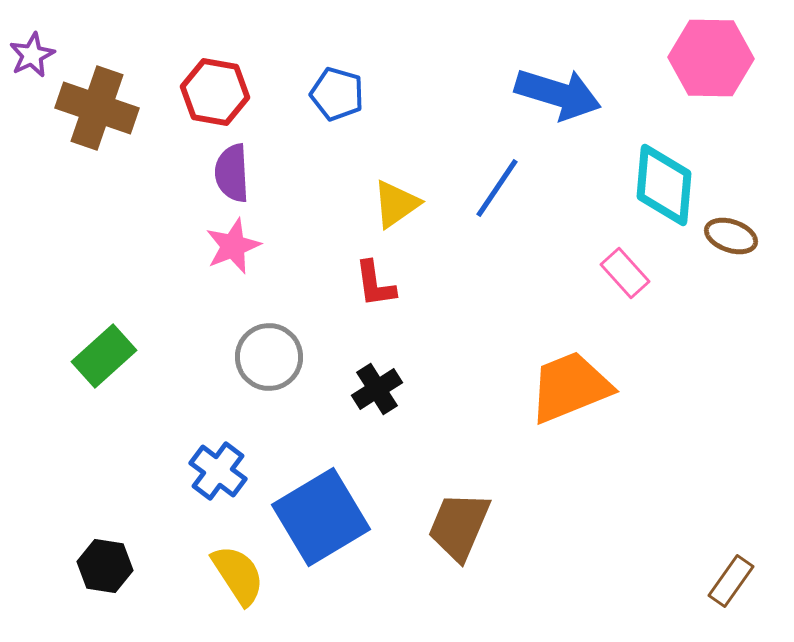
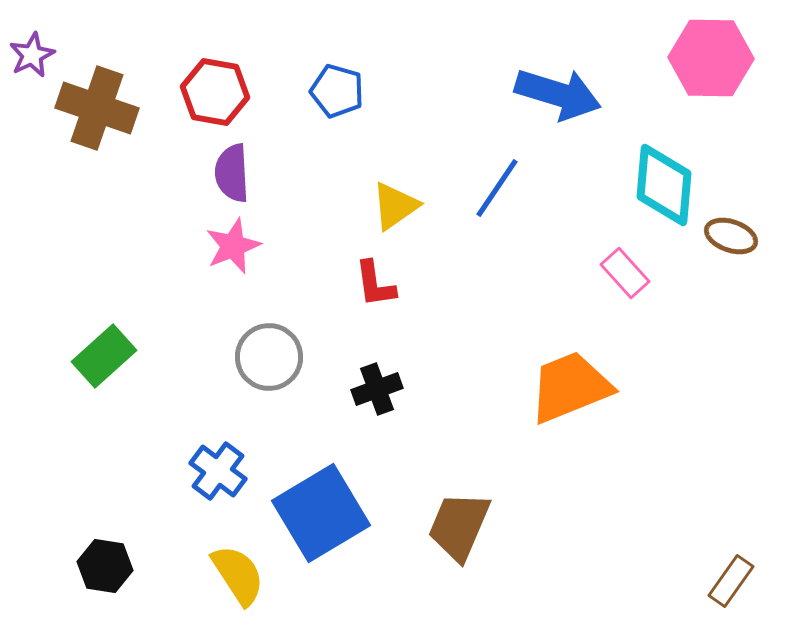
blue pentagon: moved 3 px up
yellow triangle: moved 1 px left, 2 px down
black cross: rotated 12 degrees clockwise
blue square: moved 4 px up
